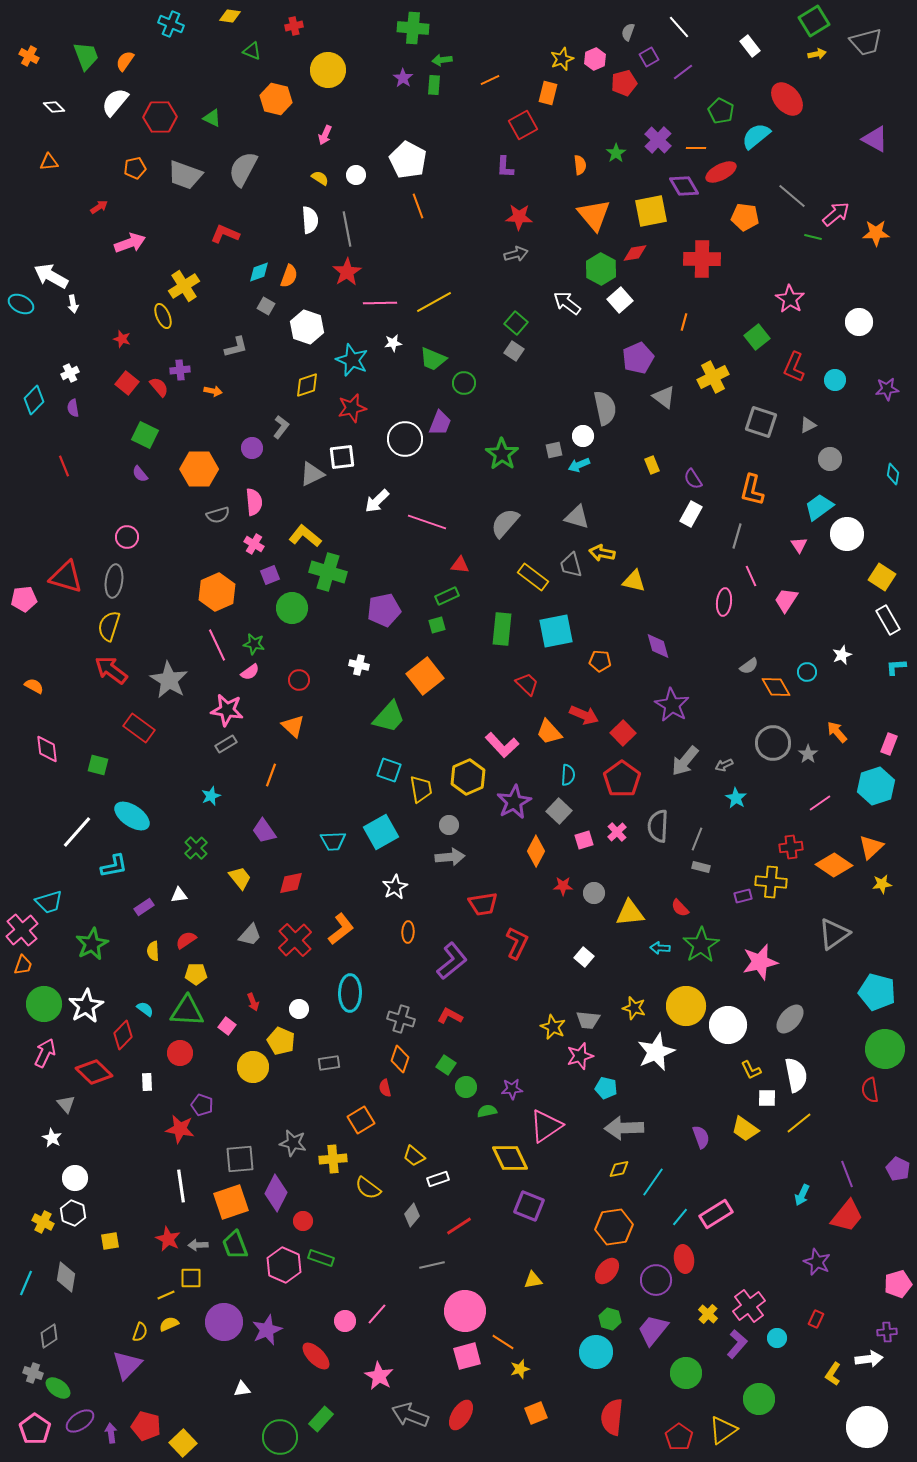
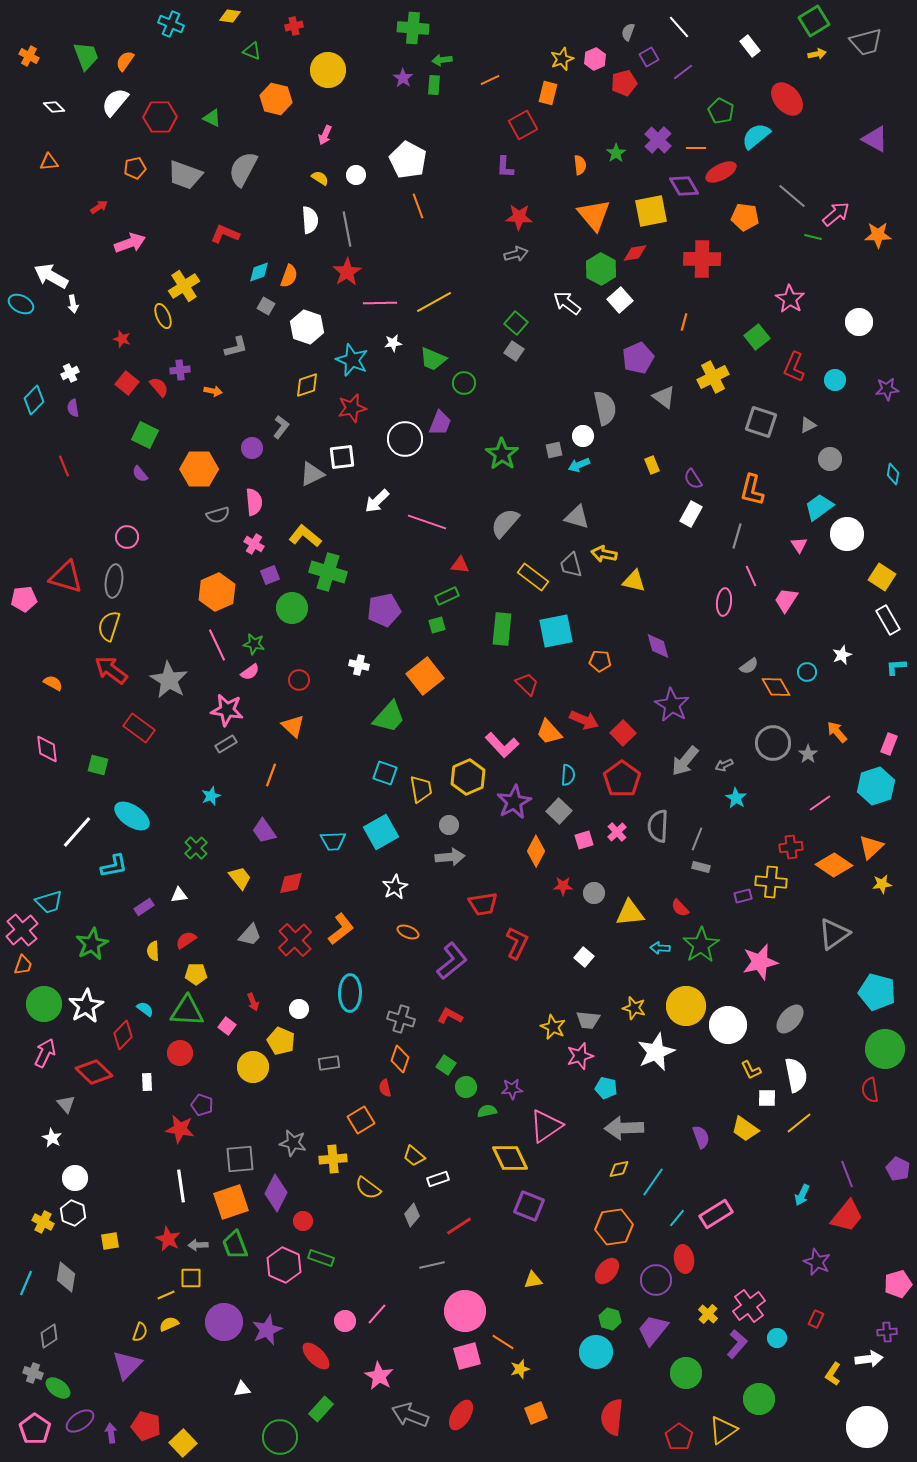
orange star at (876, 233): moved 2 px right, 2 px down
yellow arrow at (602, 553): moved 2 px right, 1 px down
orange semicircle at (34, 686): moved 19 px right, 3 px up
red arrow at (584, 715): moved 5 px down
cyan square at (389, 770): moved 4 px left, 3 px down
orange ellipse at (408, 932): rotated 70 degrees counterclockwise
cyan line at (680, 1217): moved 3 px left, 1 px down
green rectangle at (321, 1419): moved 10 px up
